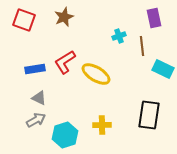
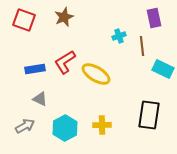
gray triangle: moved 1 px right, 1 px down
gray arrow: moved 11 px left, 6 px down
cyan hexagon: moved 7 px up; rotated 10 degrees counterclockwise
